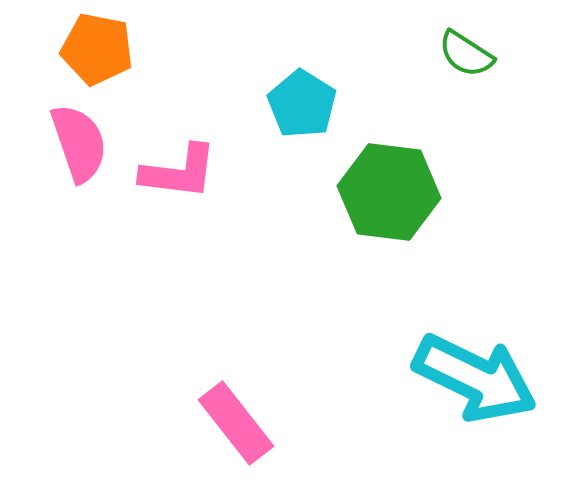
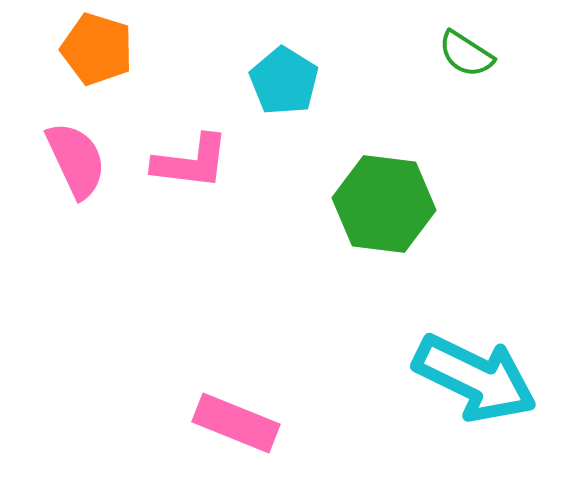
orange pentagon: rotated 6 degrees clockwise
cyan pentagon: moved 18 px left, 23 px up
pink semicircle: moved 3 px left, 17 px down; rotated 6 degrees counterclockwise
pink L-shape: moved 12 px right, 10 px up
green hexagon: moved 5 px left, 12 px down
pink rectangle: rotated 30 degrees counterclockwise
